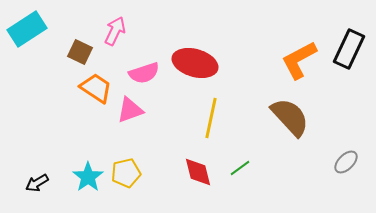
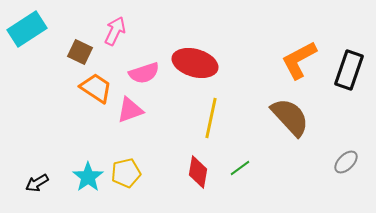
black rectangle: moved 21 px down; rotated 6 degrees counterclockwise
red diamond: rotated 24 degrees clockwise
